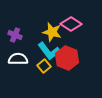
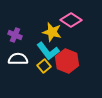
pink diamond: moved 4 px up
cyan L-shape: moved 1 px left
red hexagon: moved 3 px down
